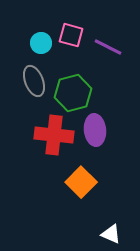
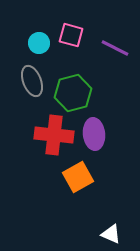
cyan circle: moved 2 px left
purple line: moved 7 px right, 1 px down
gray ellipse: moved 2 px left
purple ellipse: moved 1 px left, 4 px down
orange square: moved 3 px left, 5 px up; rotated 16 degrees clockwise
